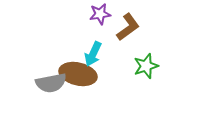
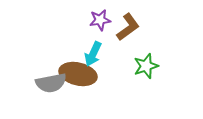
purple star: moved 6 px down
